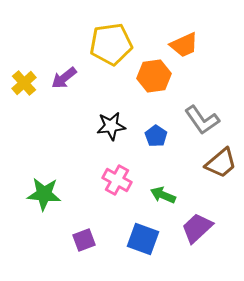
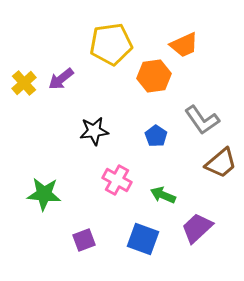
purple arrow: moved 3 px left, 1 px down
black star: moved 17 px left, 5 px down
